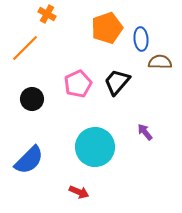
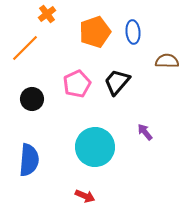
orange cross: rotated 24 degrees clockwise
orange pentagon: moved 12 px left, 4 px down
blue ellipse: moved 8 px left, 7 px up
brown semicircle: moved 7 px right, 1 px up
pink pentagon: moved 1 px left
blue semicircle: rotated 40 degrees counterclockwise
red arrow: moved 6 px right, 4 px down
